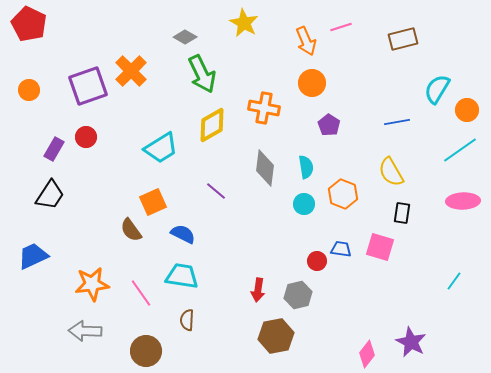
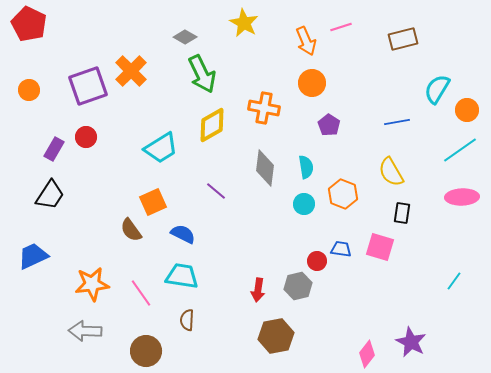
pink ellipse at (463, 201): moved 1 px left, 4 px up
gray hexagon at (298, 295): moved 9 px up
